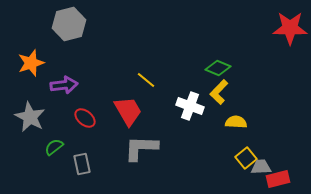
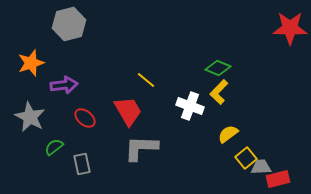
yellow semicircle: moved 8 px left, 12 px down; rotated 40 degrees counterclockwise
